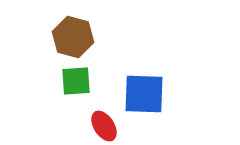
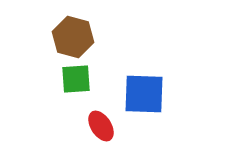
green square: moved 2 px up
red ellipse: moved 3 px left
